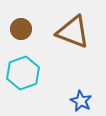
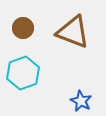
brown circle: moved 2 px right, 1 px up
